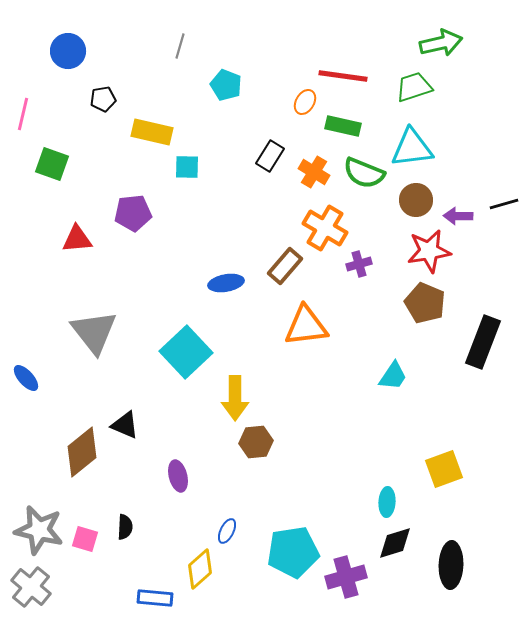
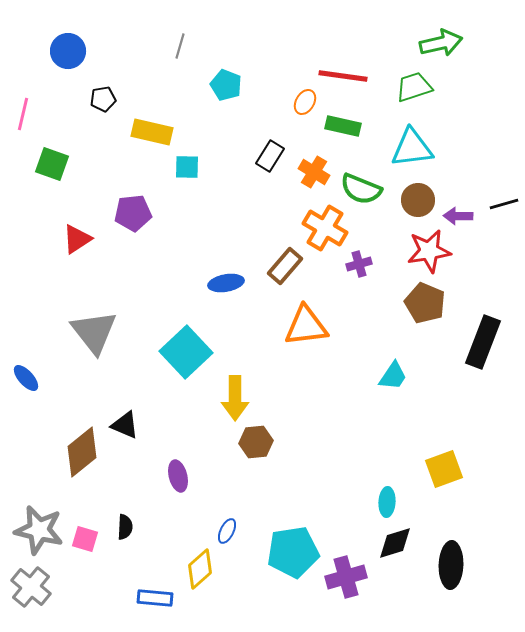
green semicircle at (364, 173): moved 3 px left, 16 px down
brown circle at (416, 200): moved 2 px right
red triangle at (77, 239): rotated 28 degrees counterclockwise
